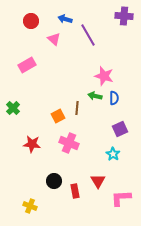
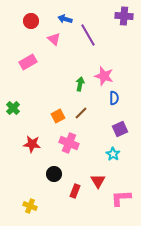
pink rectangle: moved 1 px right, 3 px up
green arrow: moved 15 px left, 12 px up; rotated 88 degrees clockwise
brown line: moved 4 px right, 5 px down; rotated 40 degrees clockwise
black circle: moved 7 px up
red rectangle: rotated 32 degrees clockwise
